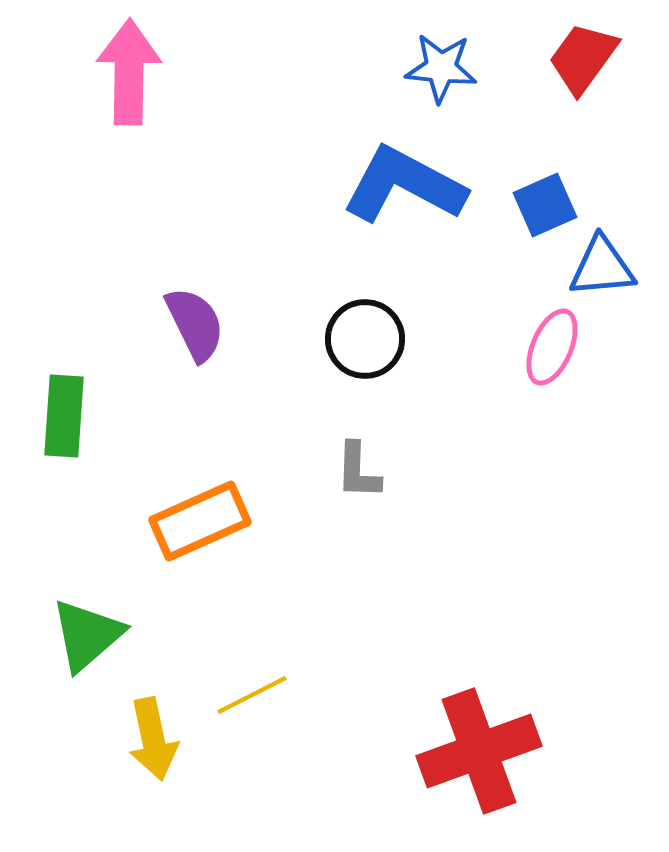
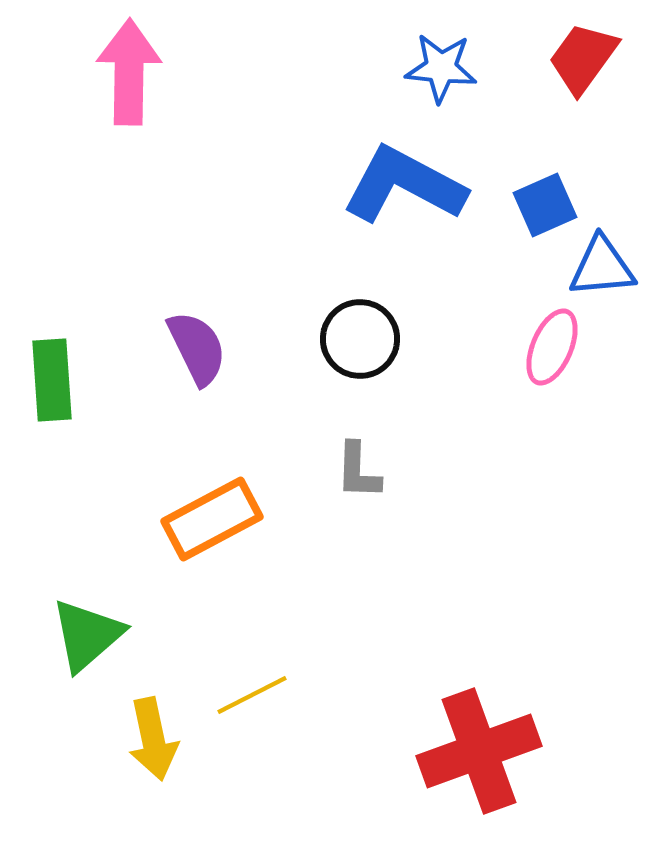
purple semicircle: moved 2 px right, 24 px down
black circle: moved 5 px left
green rectangle: moved 12 px left, 36 px up; rotated 8 degrees counterclockwise
orange rectangle: moved 12 px right, 2 px up; rotated 4 degrees counterclockwise
